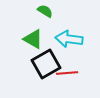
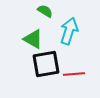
cyan arrow: moved 8 px up; rotated 100 degrees clockwise
black square: rotated 20 degrees clockwise
red line: moved 7 px right, 1 px down
